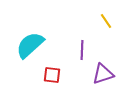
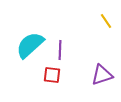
purple line: moved 22 px left
purple triangle: moved 1 px left, 1 px down
